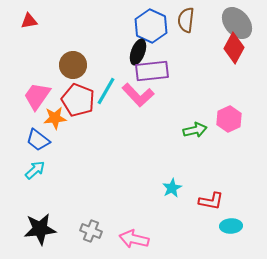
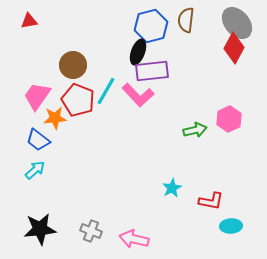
blue hexagon: rotated 20 degrees clockwise
